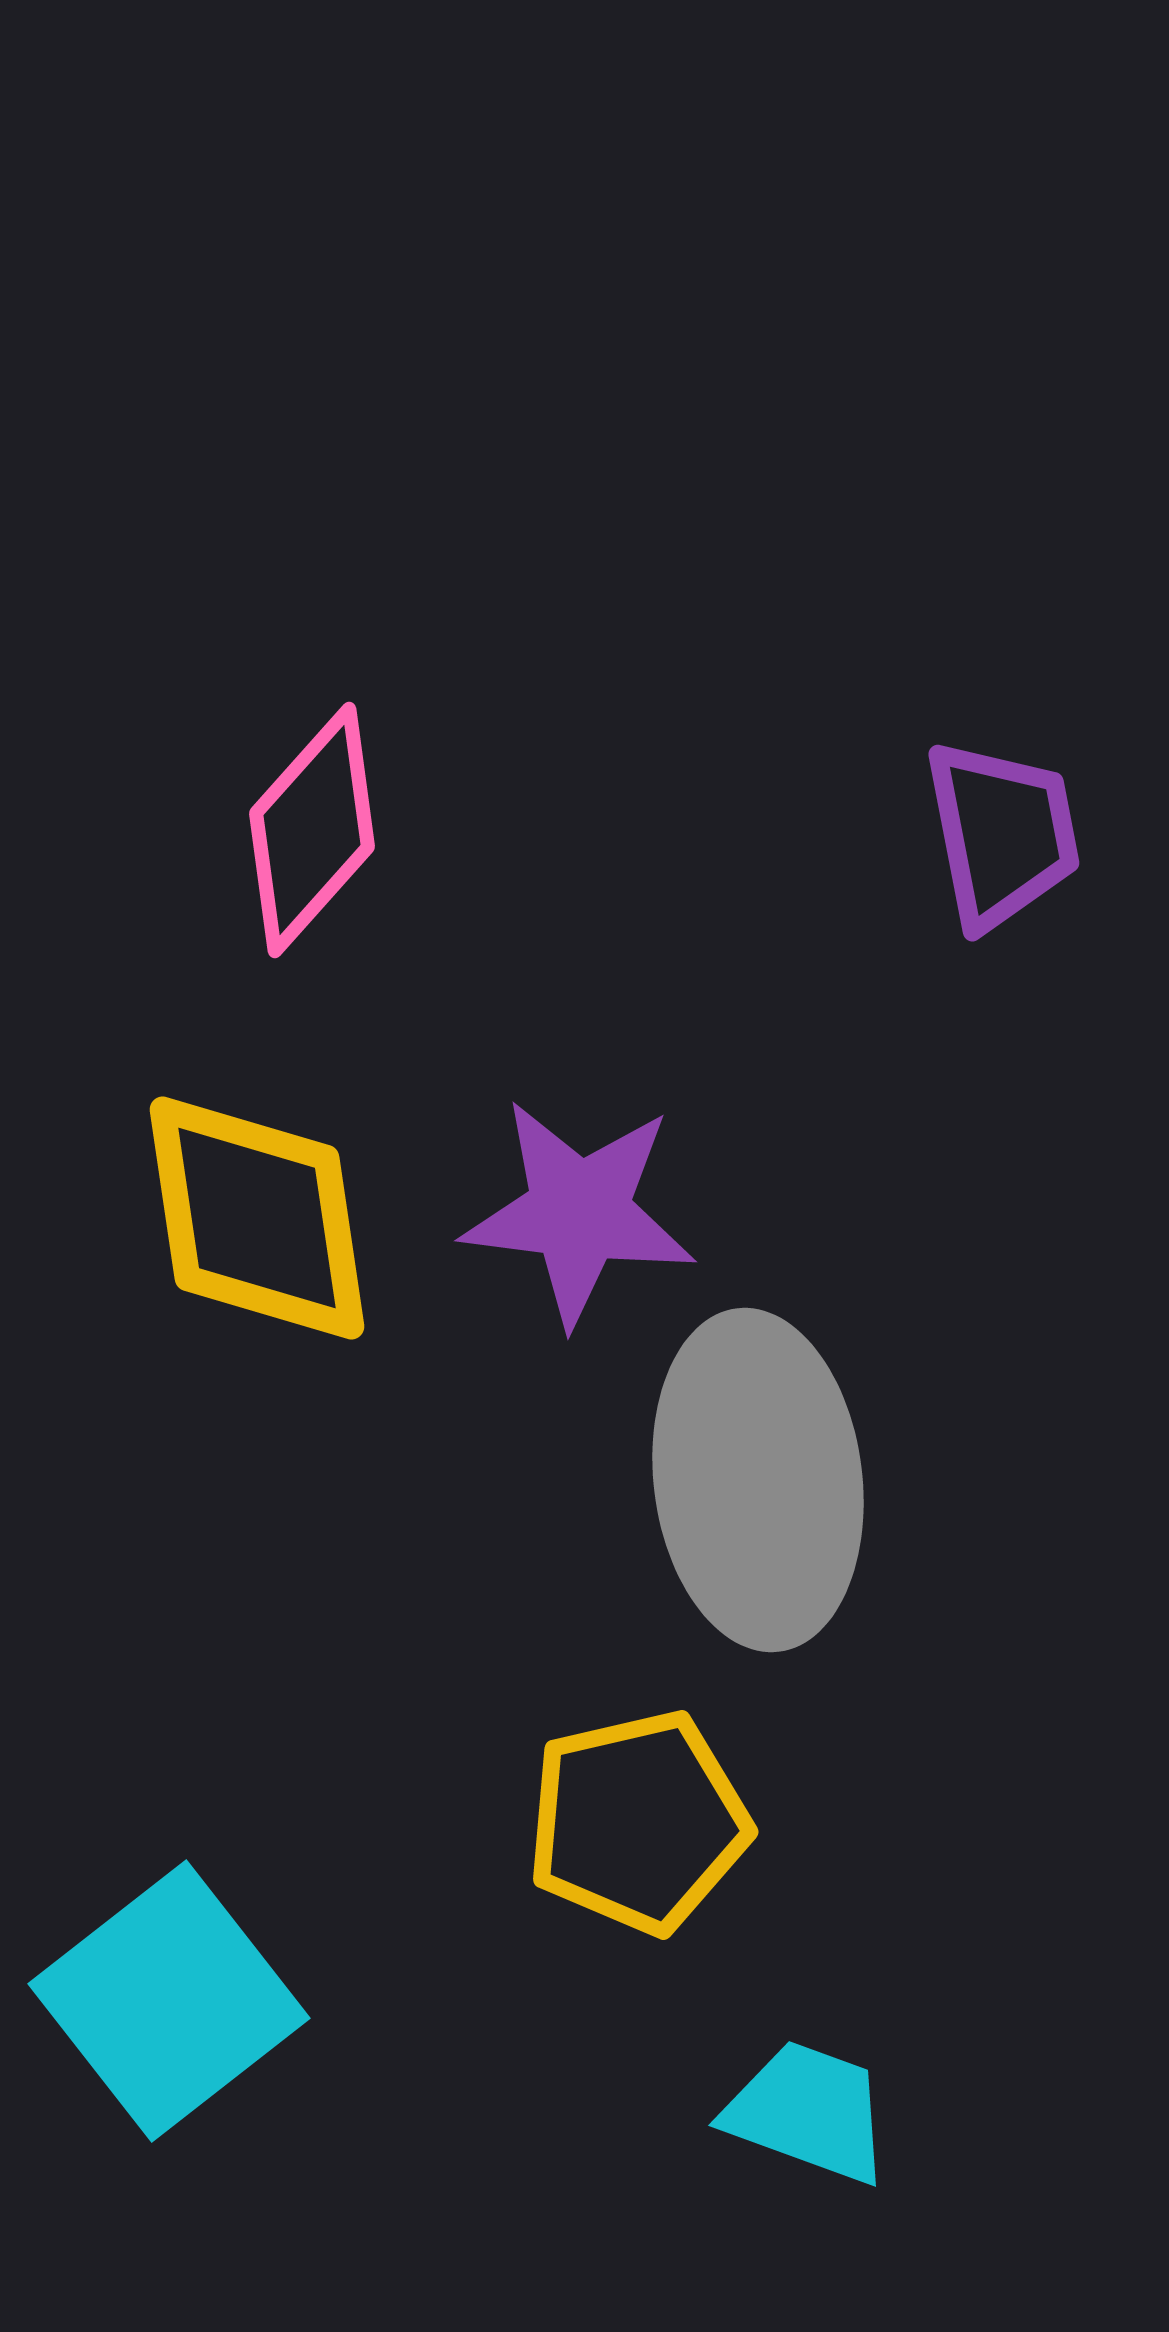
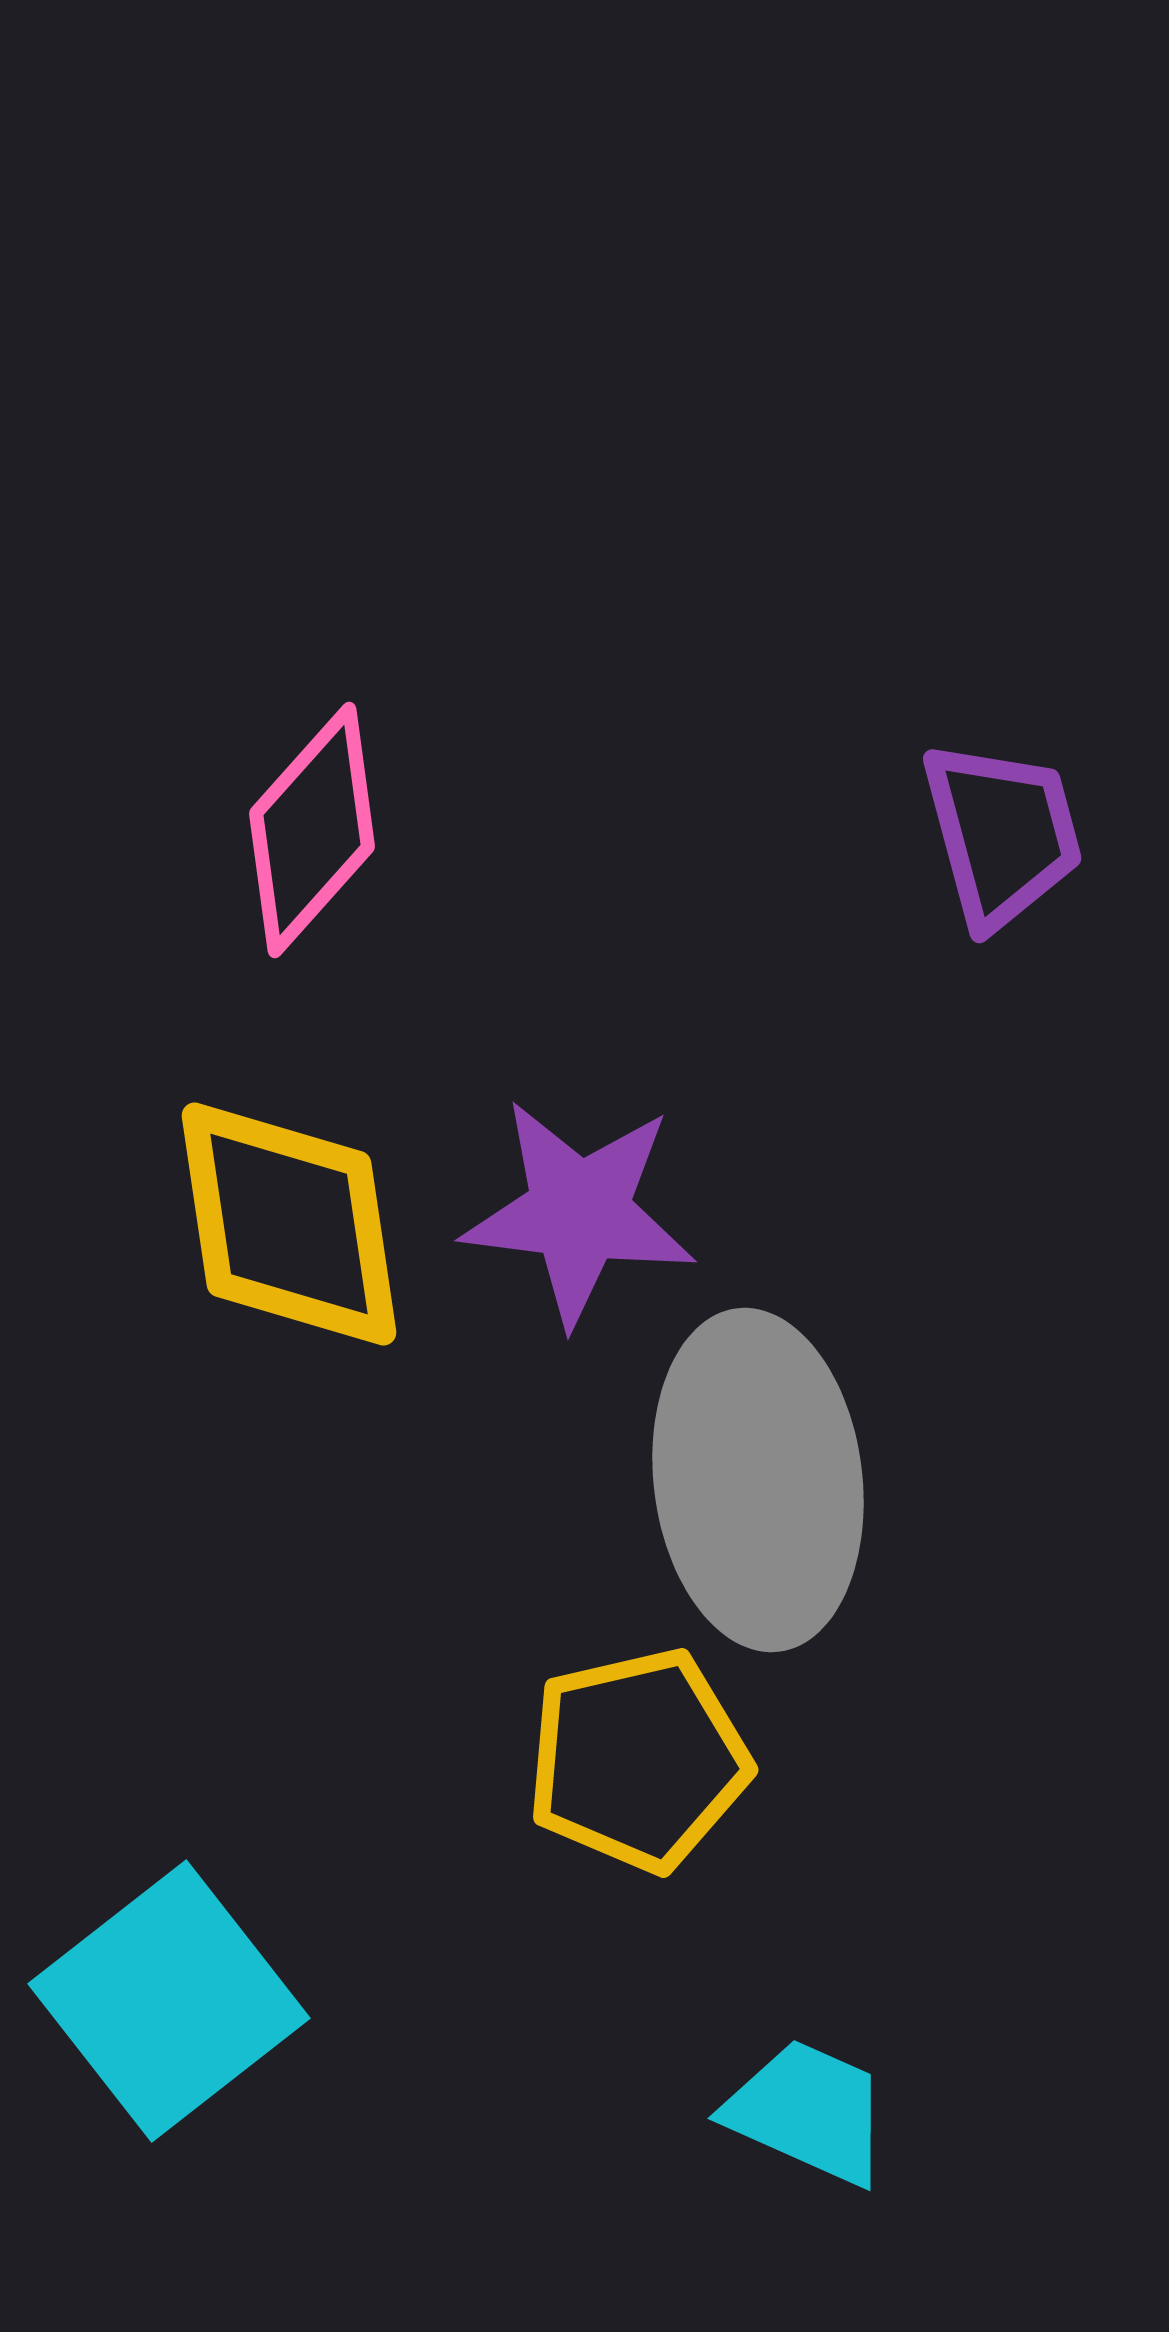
purple trapezoid: rotated 4 degrees counterclockwise
yellow diamond: moved 32 px right, 6 px down
yellow pentagon: moved 62 px up
cyan trapezoid: rotated 4 degrees clockwise
